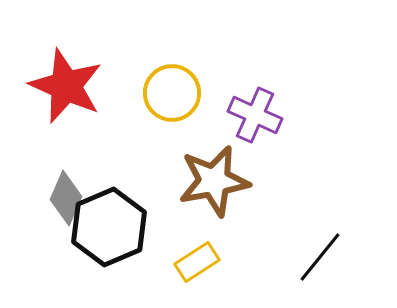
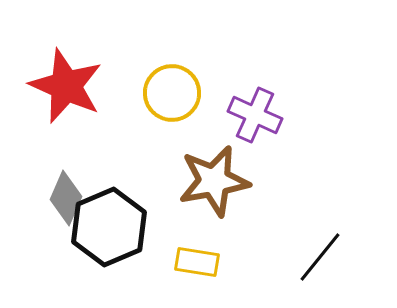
yellow rectangle: rotated 42 degrees clockwise
